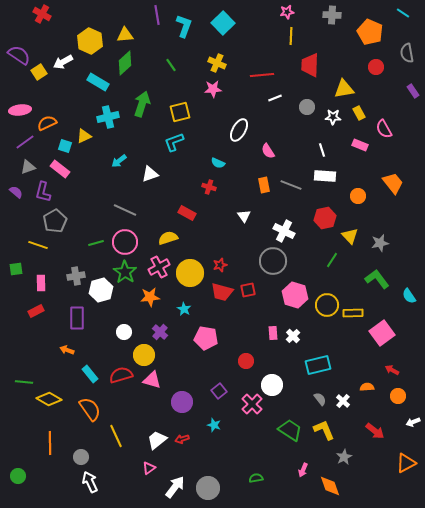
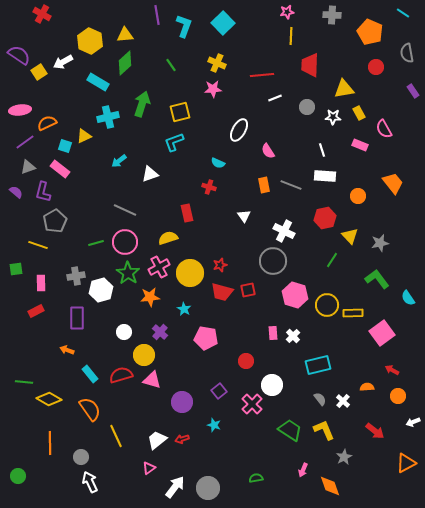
red rectangle at (187, 213): rotated 48 degrees clockwise
green star at (125, 272): moved 3 px right, 1 px down
cyan semicircle at (409, 296): moved 1 px left, 2 px down
